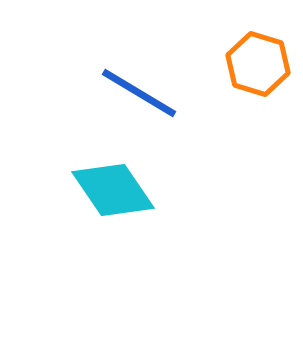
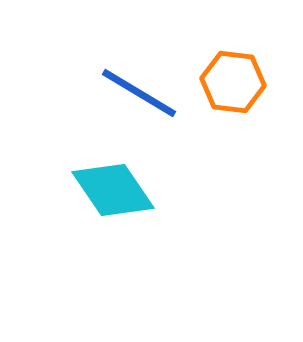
orange hexagon: moved 25 px left, 18 px down; rotated 10 degrees counterclockwise
